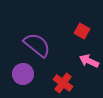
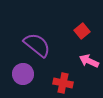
red square: rotated 21 degrees clockwise
red cross: rotated 24 degrees counterclockwise
